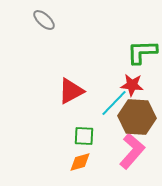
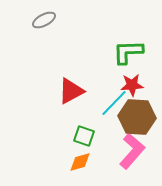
gray ellipse: rotated 70 degrees counterclockwise
green L-shape: moved 14 px left
red star: rotated 10 degrees counterclockwise
green square: rotated 15 degrees clockwise
